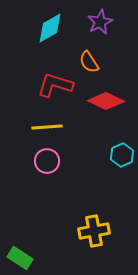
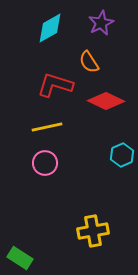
purple star: moved 1 px right, 1 px down
yellow line: rotated 8 degrees counterclockwise
pink circle: moved 2 px left, 2 px down
yellow cross: moved 1 px left
